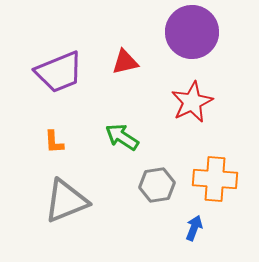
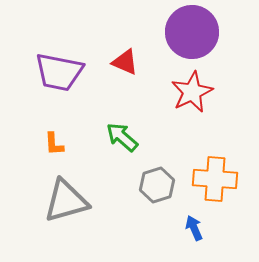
red triangle: rotated 36 degrees clockwise
purple trapezoid: rotated 33 degrees clockwise
red star: moved 10 px up
green arrow: rotated 8 degrees clockwise
orange L-shape: moved 2 px down
gray hexagon: rotated 8 degrees counterclockwise
gray triangle: rotated 6 degrees clockwise
blue arrow: rotated 45 degrees counterclockwise
